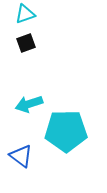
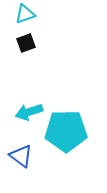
cyan arrow: moved 8 px down
